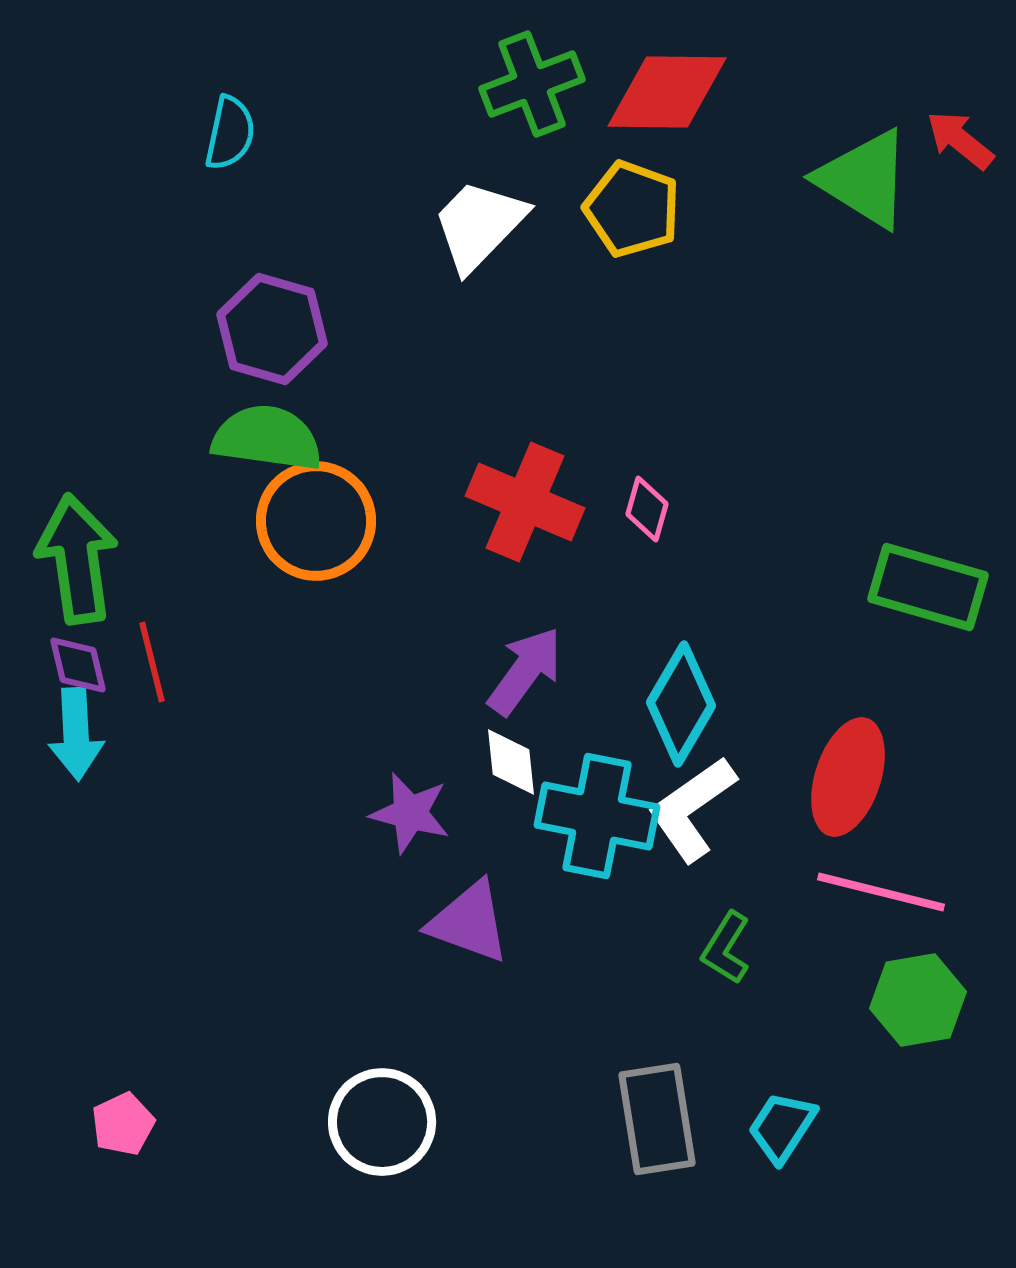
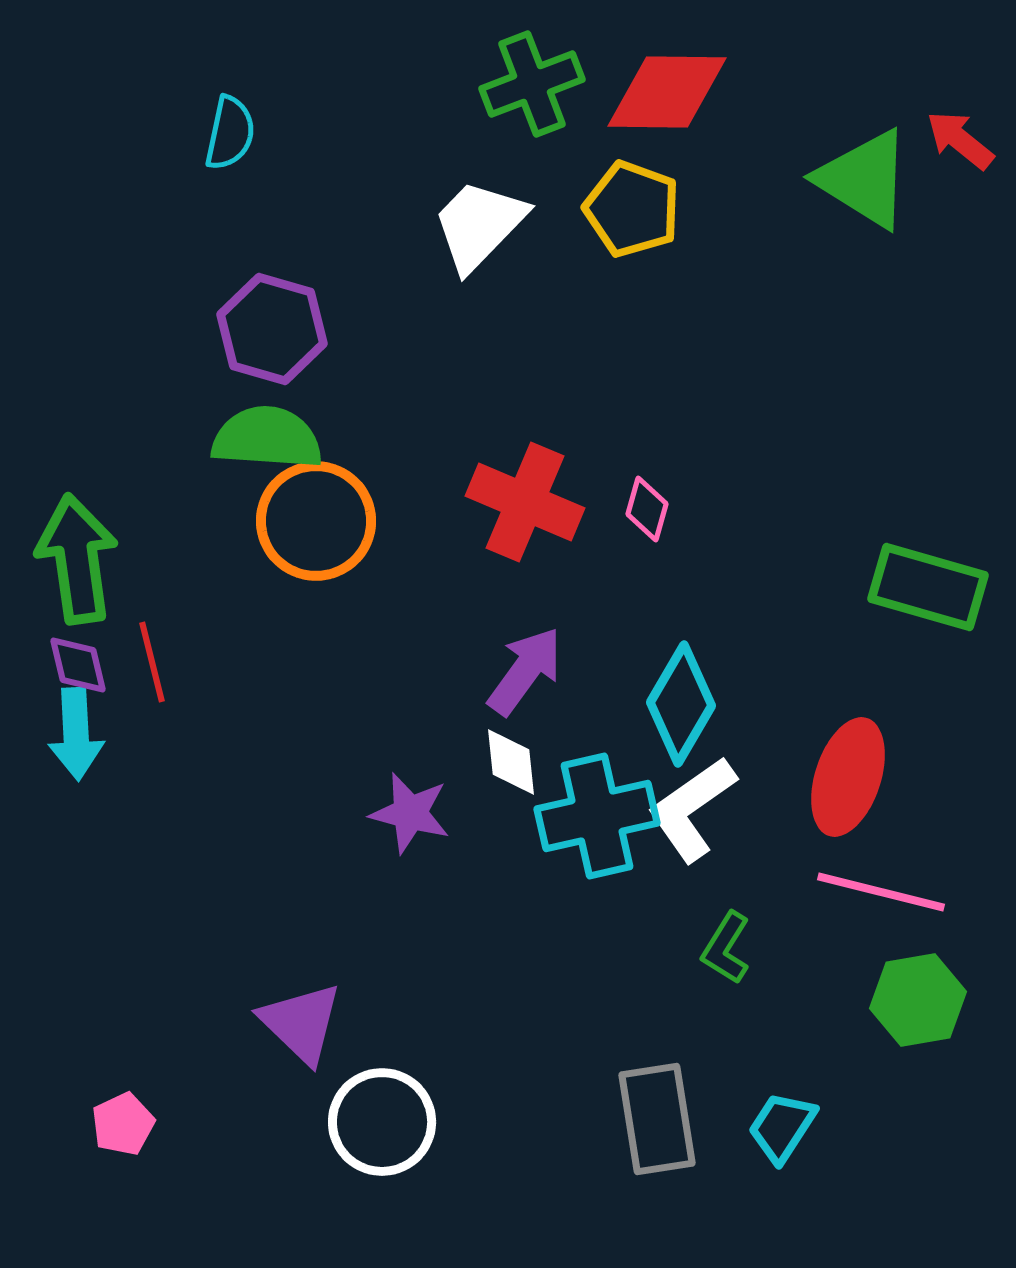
green semicircle: rotated 4 degrees counterclockwise
cyan cross: rotated 24 degrees counterclockwise
purple triangle: moved 168 px left, 101 px down; rotated 24 degrees clockwise
